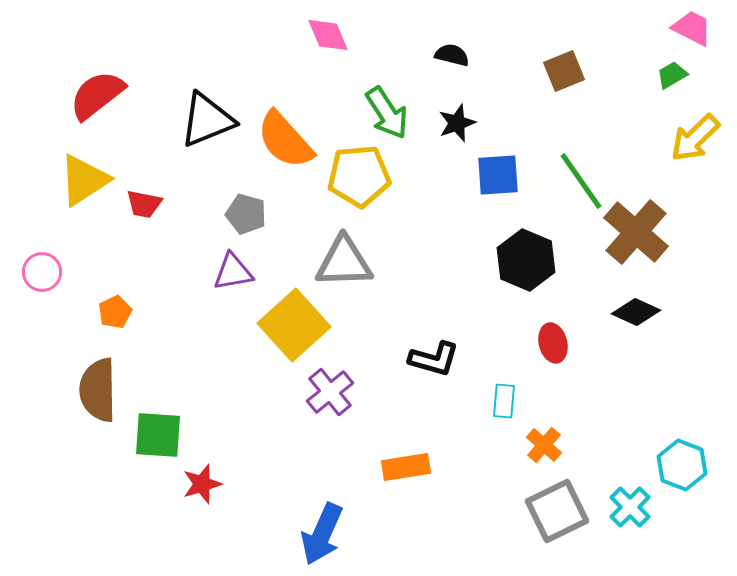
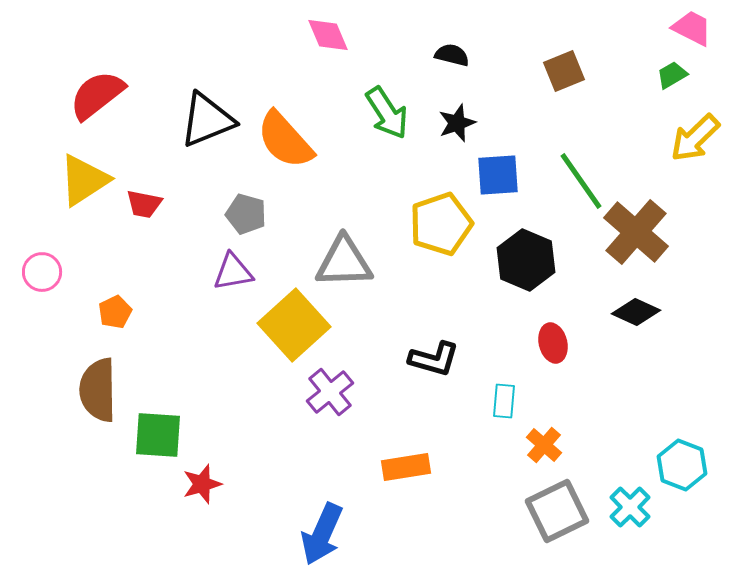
yellow pentagon: moved 82 px right, 48 px down; rotated 14 degrees counterclockwise
